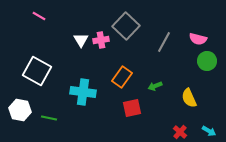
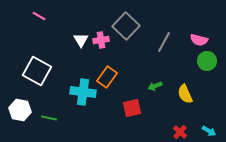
pink semicircle: moved 1 px right, 1 px down
orange rectangle: moved 15 px left
yellow semicircle: moved 4 px left, 4 px up
